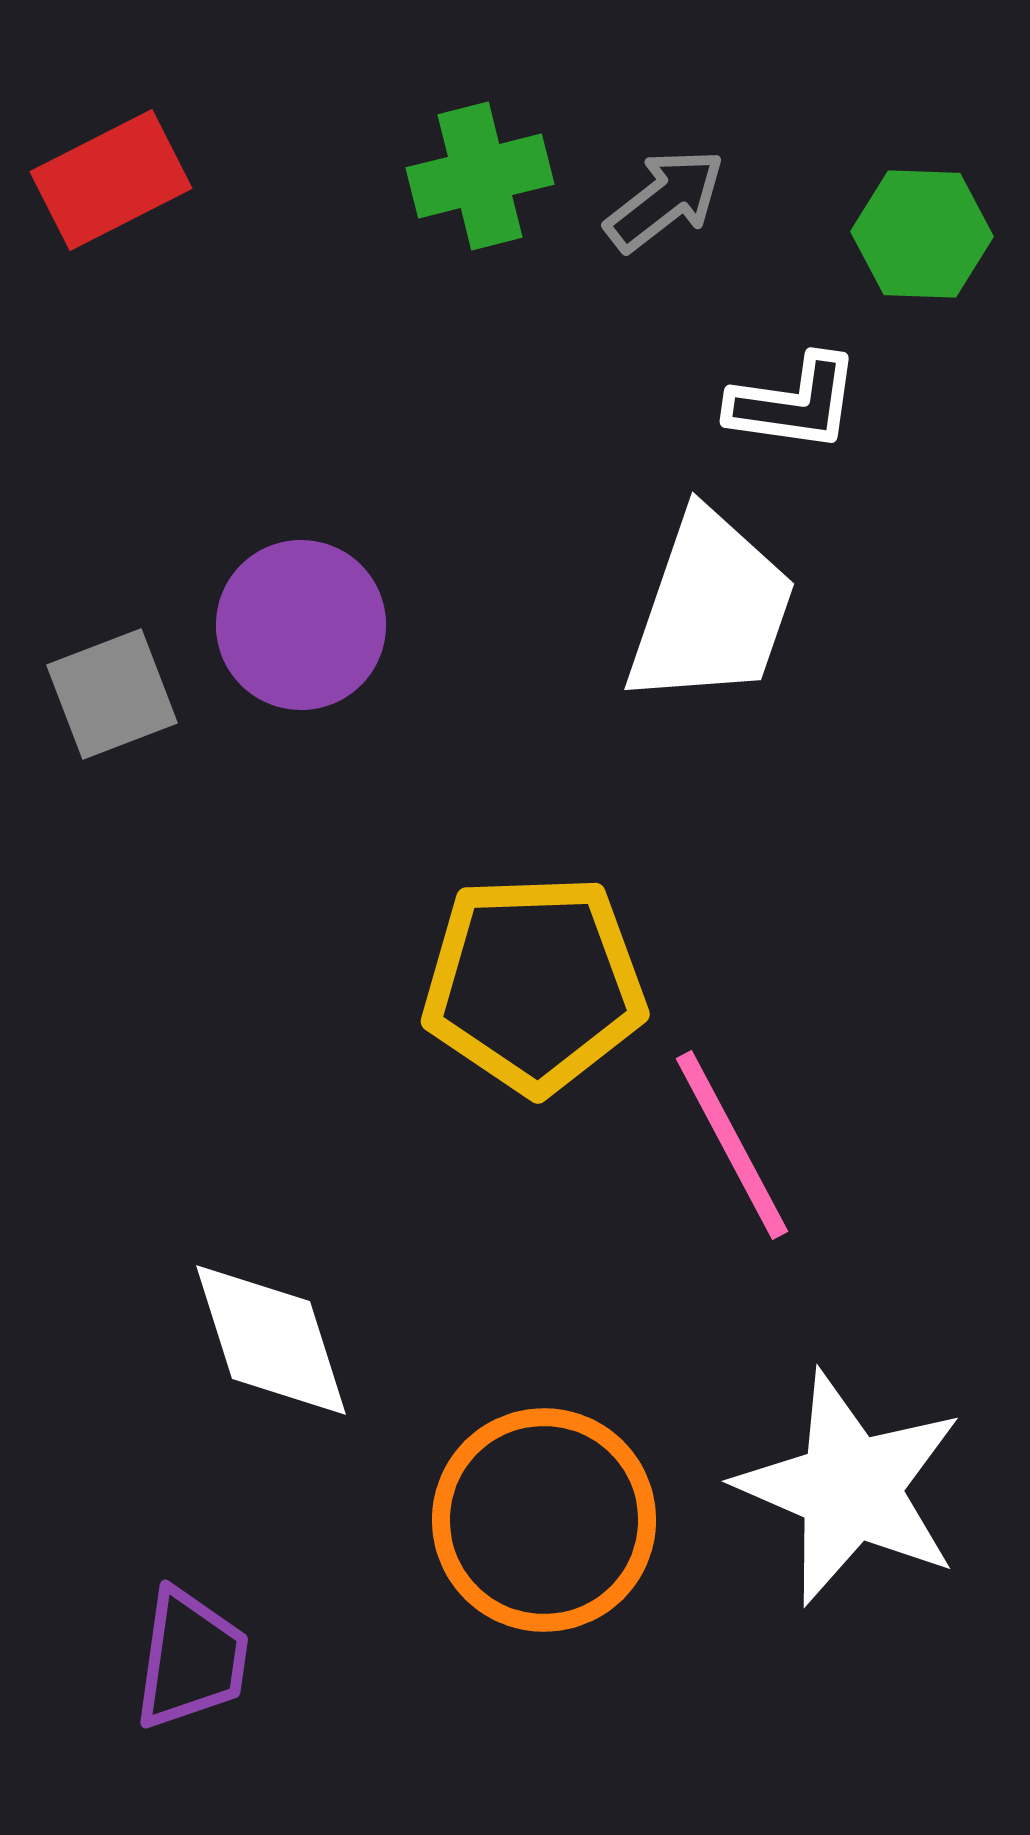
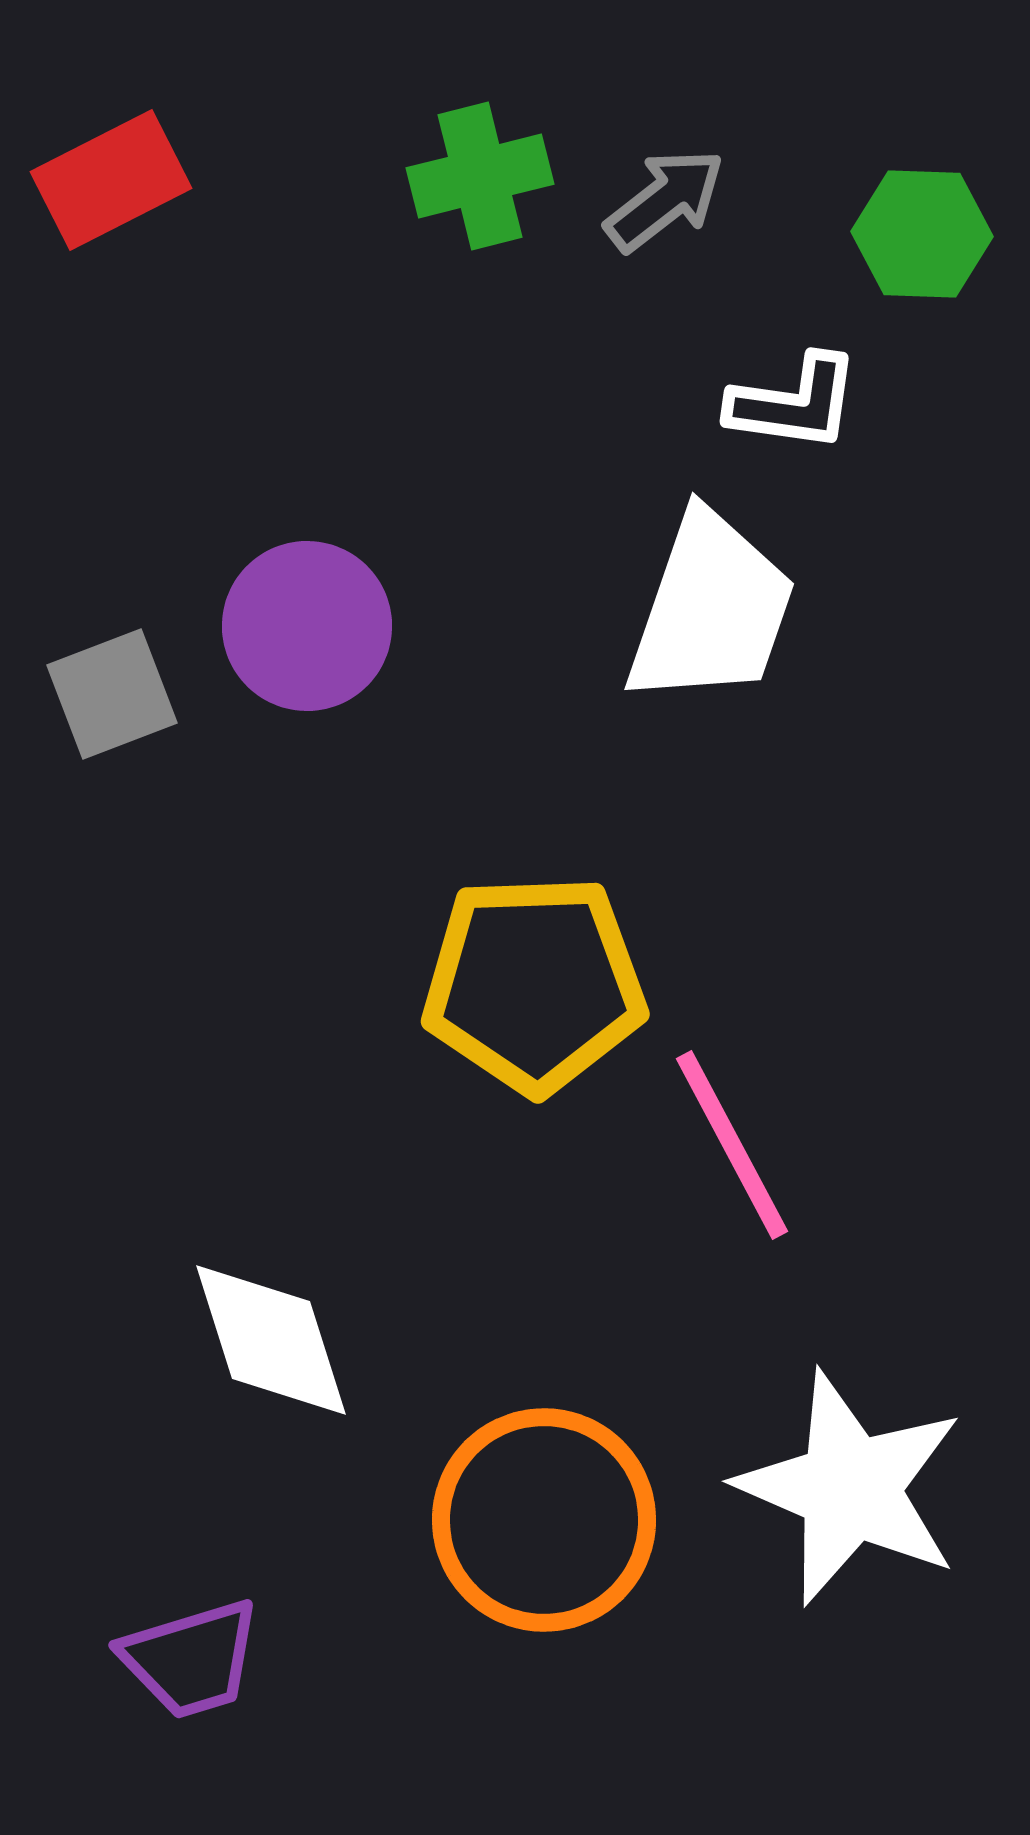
purple circle: moved 6 px right, 1 px down
purple trapezoid: rotated 65 degrees clockwise
